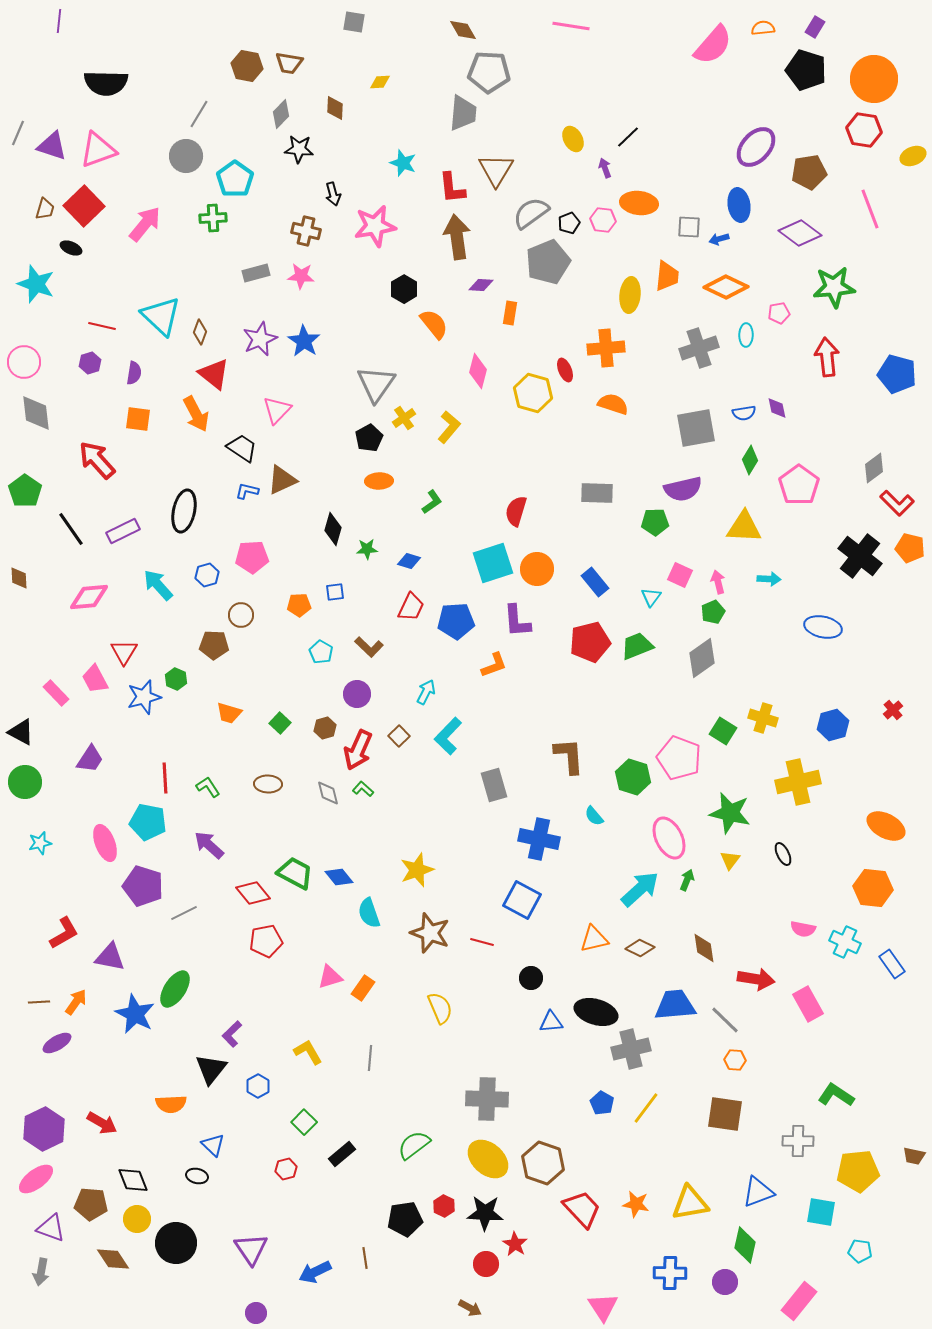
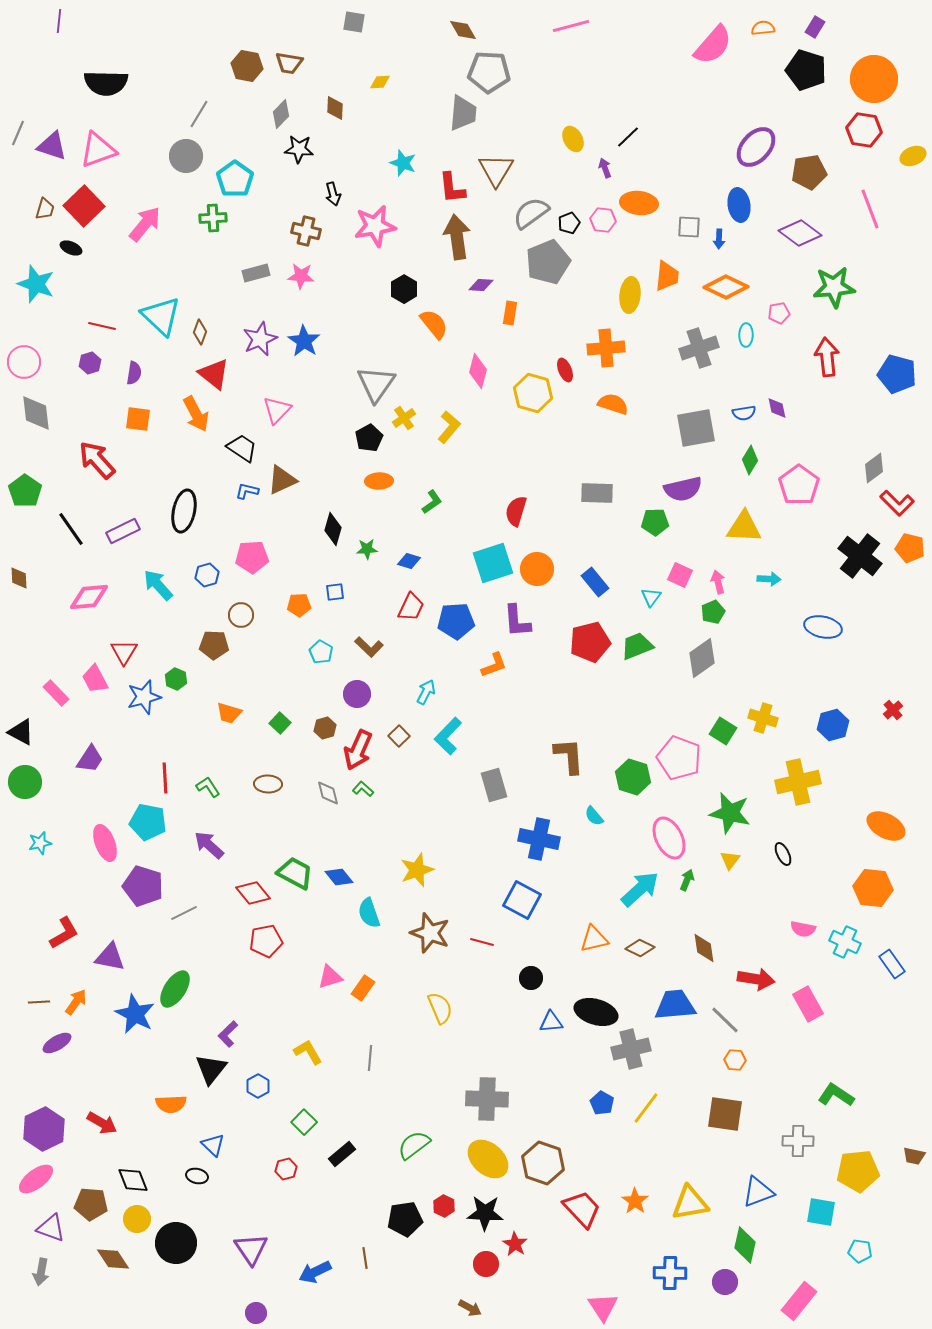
pink line at (571, 26): rotated 24 degrees counterclockwise
blue arrow at (719, 239): rotated 72 degrees counterclockwise
purple L-shape at (232, 1034): moved 4 px left
orange star at (636, 1204): moved 1 px left, 3 px up; rotated 24 degrees clockwise
